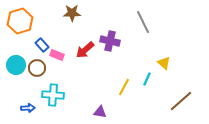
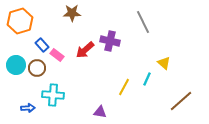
pink rectangle: rotated 16 degrees clockwise
